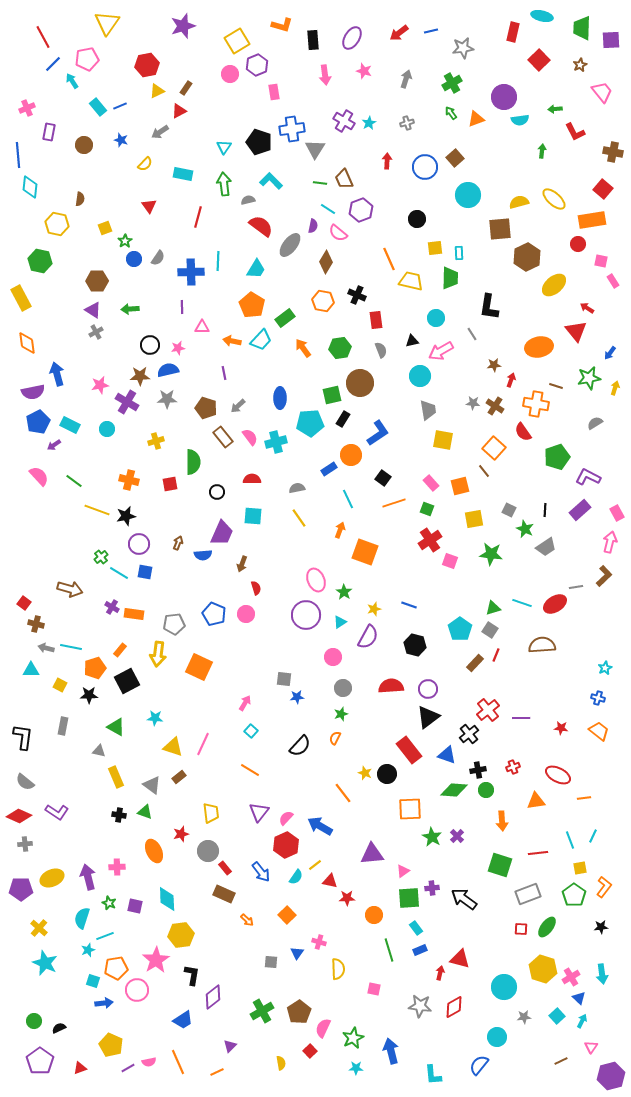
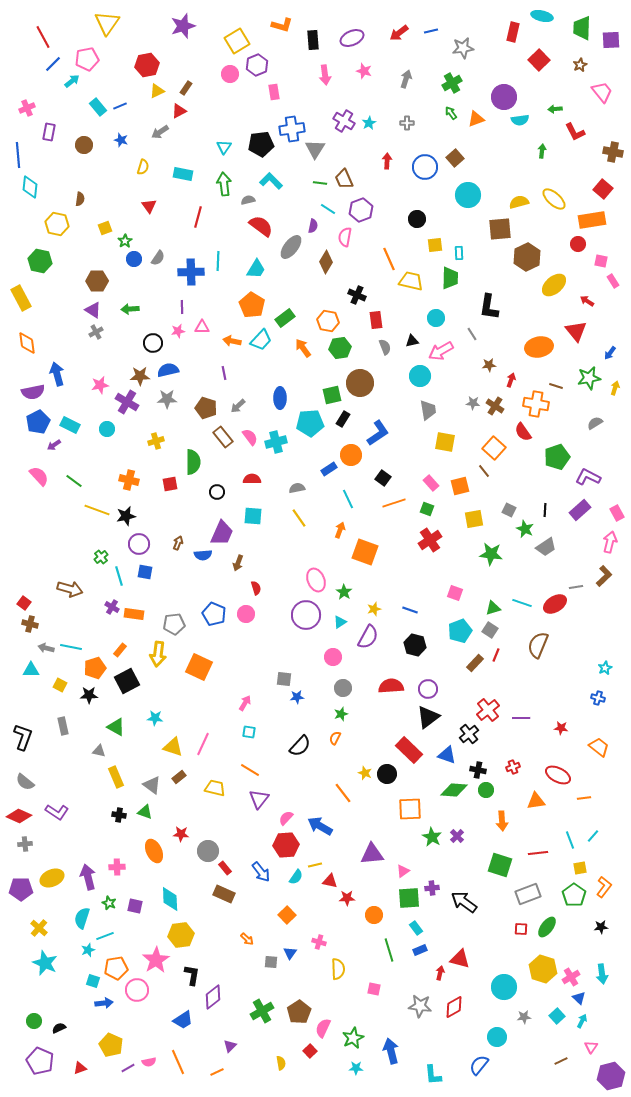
purple ellipse at (352, 38): rotated 35 degrees clockwise
cyan arrow at (72, 81): rotated 84 degrees clockwise
gray cross at (407, 123): rotated 16 degrees clockwise
black pentagon at (259, 142): moved 2 px right, 2 px down; rotated 25 degrees counterclockwise
yellow semicircle at (145, 164): moved 2 px left, 3 px down; rotated 28 degrees counterclockwise
pink semicircle at (338, 233): moved 7 px right, 4 px down; rotated 60 degrees clockwise
gray ellipse at (290, 245): moved 1 px right, 2 px down
yellow square at (435, 248): moved 3 px up
orange hexagon at (323, 301): moved 5 px right, 20 px down
red arrow at (587, 308): moved 7 px up
black circle at (150, 345): moved 3 px right, 2 px up
pink star at (178, 348): moved 17 px up
gray semicircle at (381, 350): moved 4 px right, 3 px up
brown star at (494, 365): moved 5 px left
yellow square at (443, 440): moved 2 px right, 2 px down
pink square at (450, 561): moved 5 px right, 32 px down
brown arrow at (242, 564): moved 4 px left, 1 px up
cyan line at (119, 573): moved 3 px down; rotated 42 degrees clockwise
blue line at (409, 605): moved 1 px right, 5 px down
brown cross at (36, 624): moved 6 px left
cyan pentagon at (460, 629): moved 2 px down; rotated 15 degrees clockwise
brown semicircle at (542, 645): moved 4 px left; rotated 64 degrees counterclockwise
gray rectangle at (63, 726): rotated 24 degrees counterclockwise
cyan square at (251, 731): moved 2 px left, 1 px down; rotated 32 degrees counterclockwise
orange trapezoid at (599, 731): moved 16 px down
black L-shape at (23, 737): rotated 12 degrees clockwise
red rectangle at (409, 750): rotated 8 degrees counterclockwise
black cross at (478, 770): rotated 21 degrees clockwise
purple triangle at (259, 812): moved 13 px up
yellow trapezoid at (211, 813): moved 4 px right, 25 px up; rotated 70 degrees counterclockwise
red star at (181, 834): rotated 21 degrees clockwise
cyan line at (593, 836): rotated 16 degrees clockwise
red hexagon at (286, 845): rotated 20 degrees clockwise
yellow line at (315, 865): rotated 24 degrees clockwise
cyan diamond at (167, 899): moved 3 px right
black arrow at (464, 899): moved 3 px down
orange arrow at (247, 920): moved 19 px down
blue triangle at (297, 953): moved 7 px left
purple pentagon at (40, 1061): rotated 12 degrees counterclockwise
